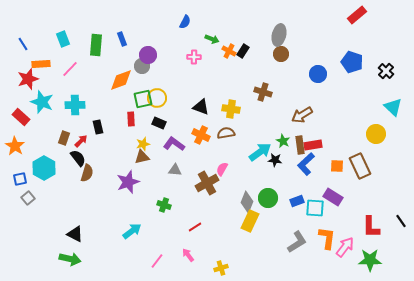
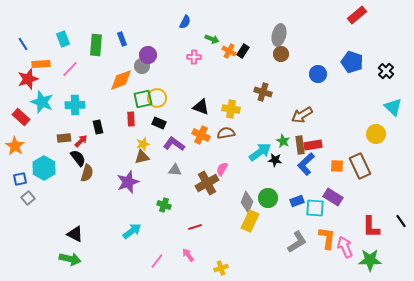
brown rectangle at (64, 138): rotated 64 degrees clockwise
red line at (195, 227): rotated 16 degrees clockwise
pink arrow at (345, 247): rotated 60 degrees counterclockwise
